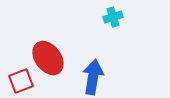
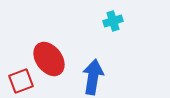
cyan cross: moved 4 px down
red ellipse: moved 1 px right, 1 px down
